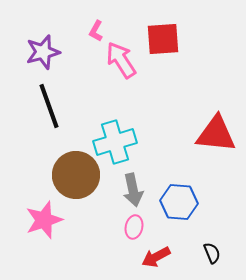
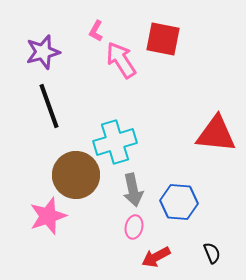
red square: rotated 15 degrees clockwise
pink star: moved 4 px right, 4 px up
